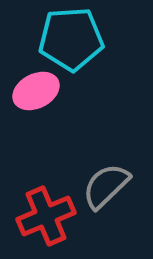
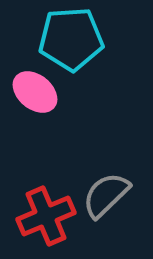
pink ellipse: moved 1 px left, 1 px down; rotated 66 degrees clockwise
gray semicircle: moved 9 px down
